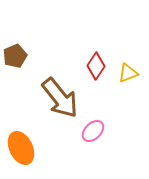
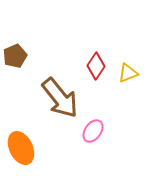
pink ellipse: rotated 10 degrees counterclockwise
